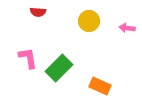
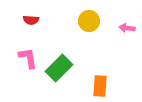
red semicircle: moved 7 px left, 8 px down
orange rectangle: rotated 70 degrees clockwise
